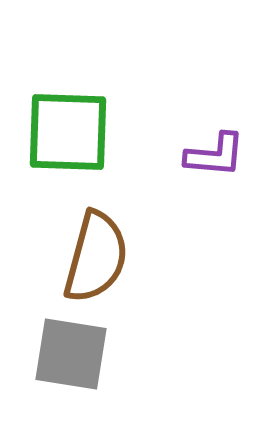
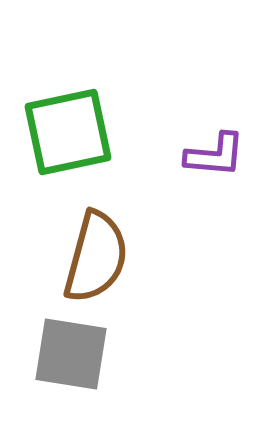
green square: rotated 14 degrees counterclockwise
